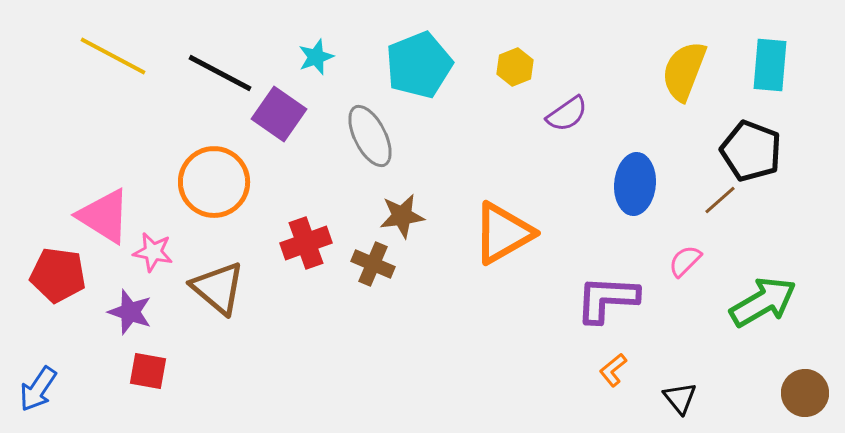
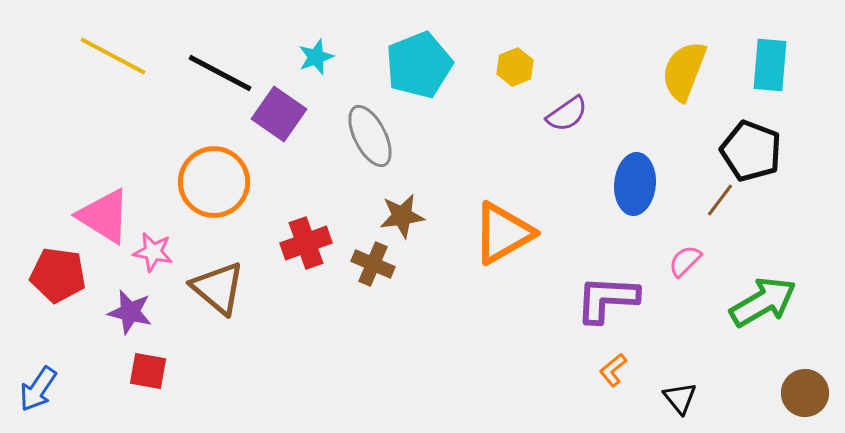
brown line: rotated 12 degrees counterclockwise
purple star: rotated 6 degrees counterclockwise
